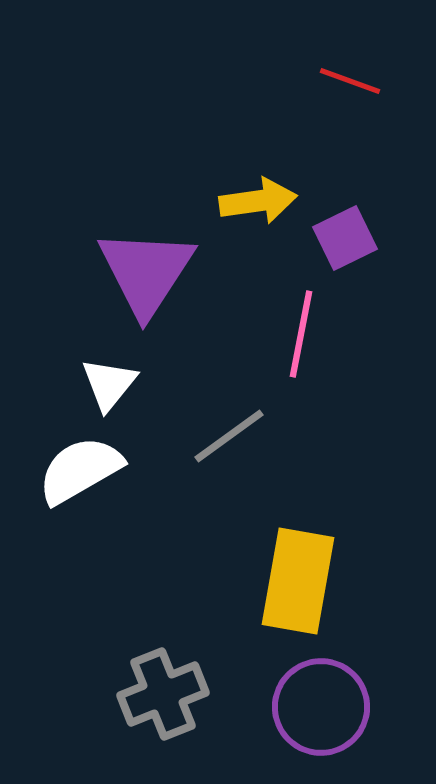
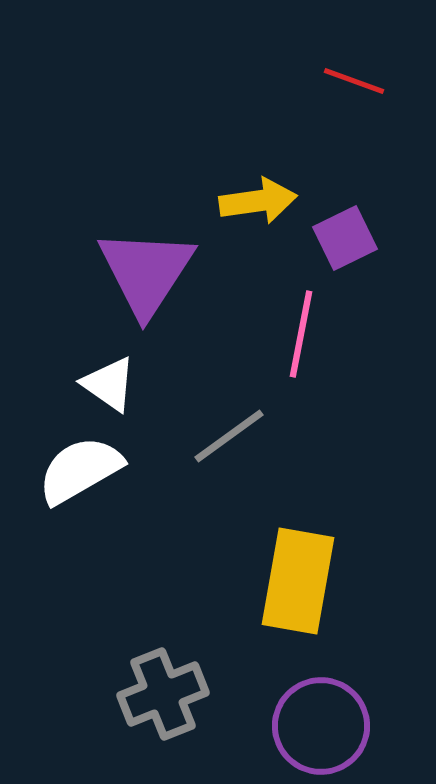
red line: moved 4 px right
white triangle: rotated 34 degrees counterclockwise
purple circle: moved 19 px down
